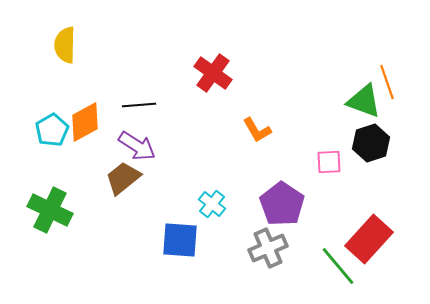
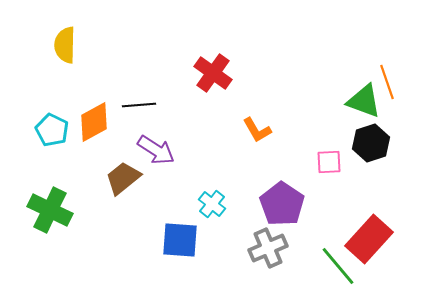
orange diamond: moved 9 px right
cyan pentagon: rotated 16 degrees counterclockwise
purple arrow: moved 19 px right, 4 px down
